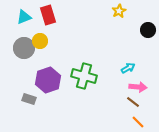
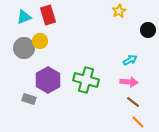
cyan arrow: moved 2 px right, 8 px up
green cross: moved 2 px right, 4 px down
purple hexagon: rotated 10 degrees counterclockwise
pink arrow: moved 9 px left, 5 px up
